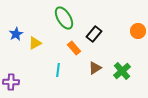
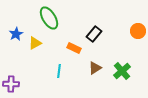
green ellipse: moved 15 px left
orange rectangle: rotated 24 degrees counterclockwise
cyan line: moved 1 px right, 1 px down
purple cross: moved 2 px down
